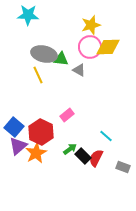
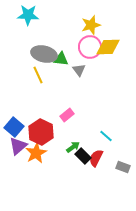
gray triangle: rotated 24 degrees clockwise
green arrow: moved 3 px right, 2 px up
